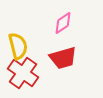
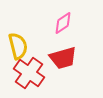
red cross: moved 6 px right
